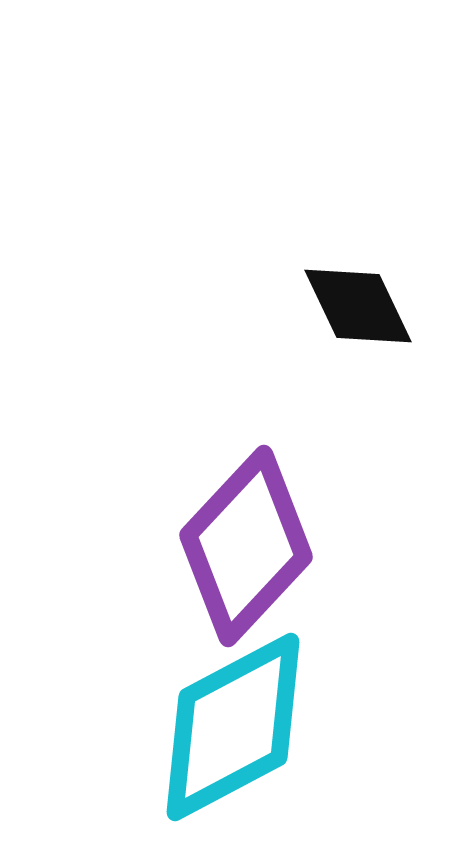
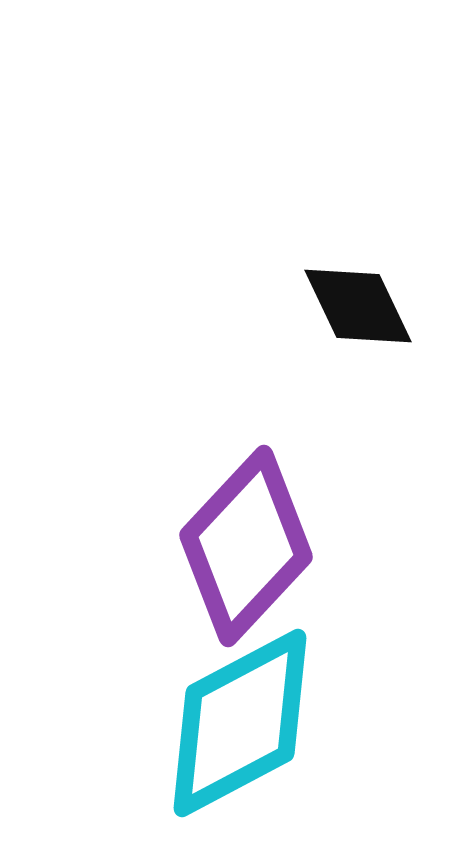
cyan diamond: moved 7 px right, 4 px up
